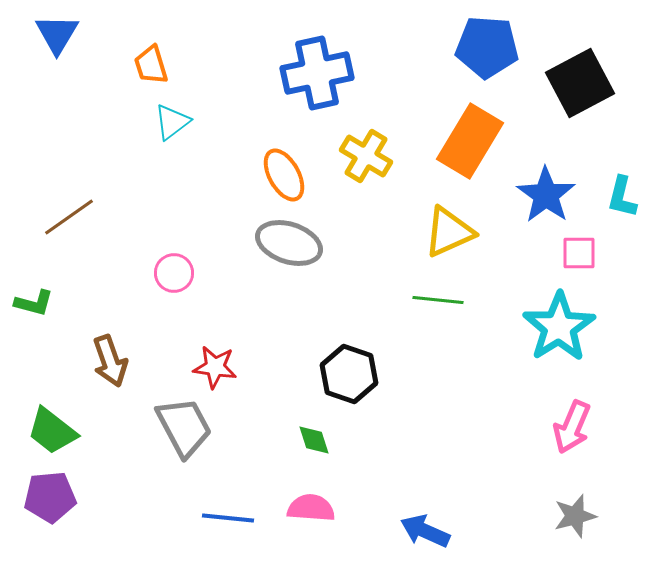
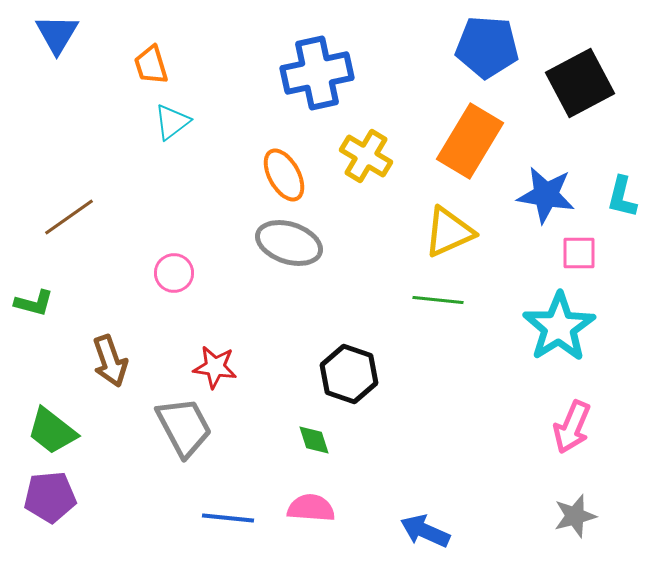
blue star: rotated 26 degrees counterclockwise
